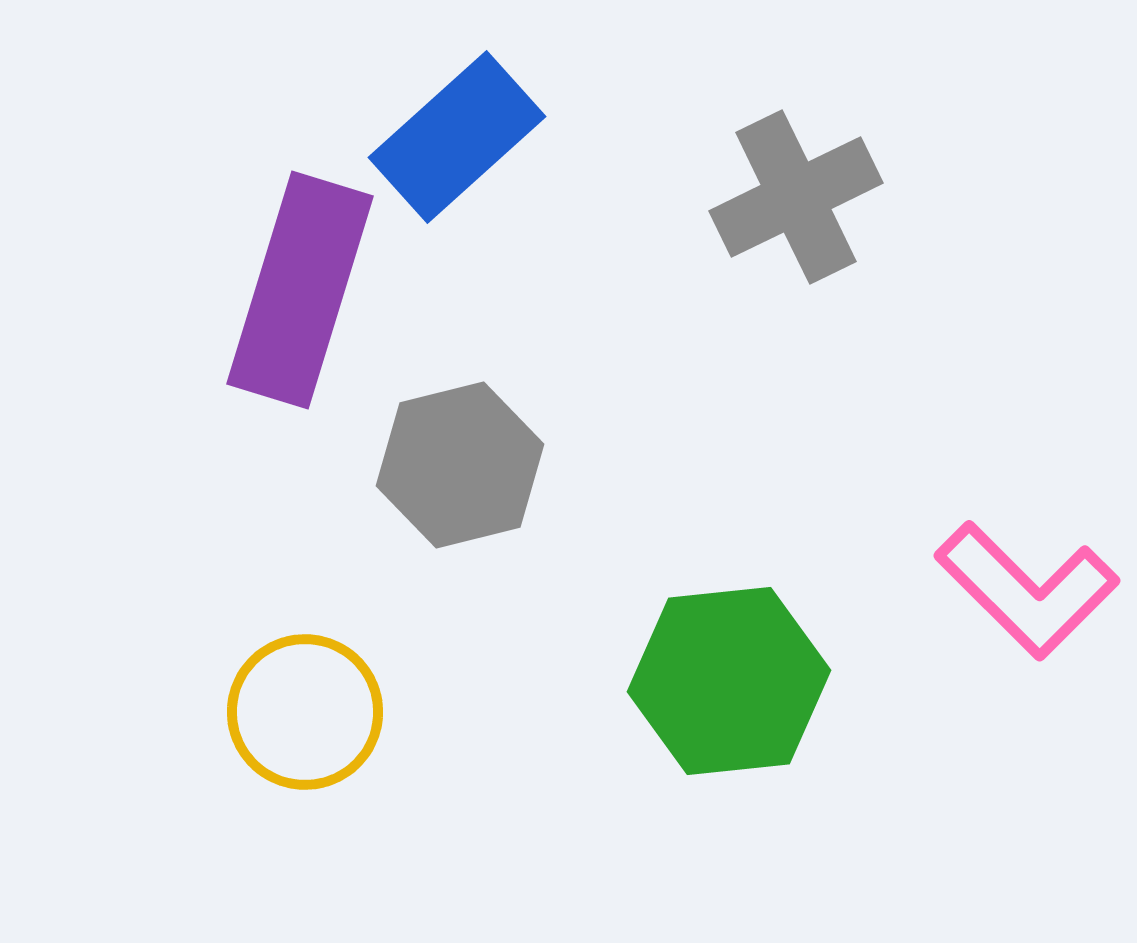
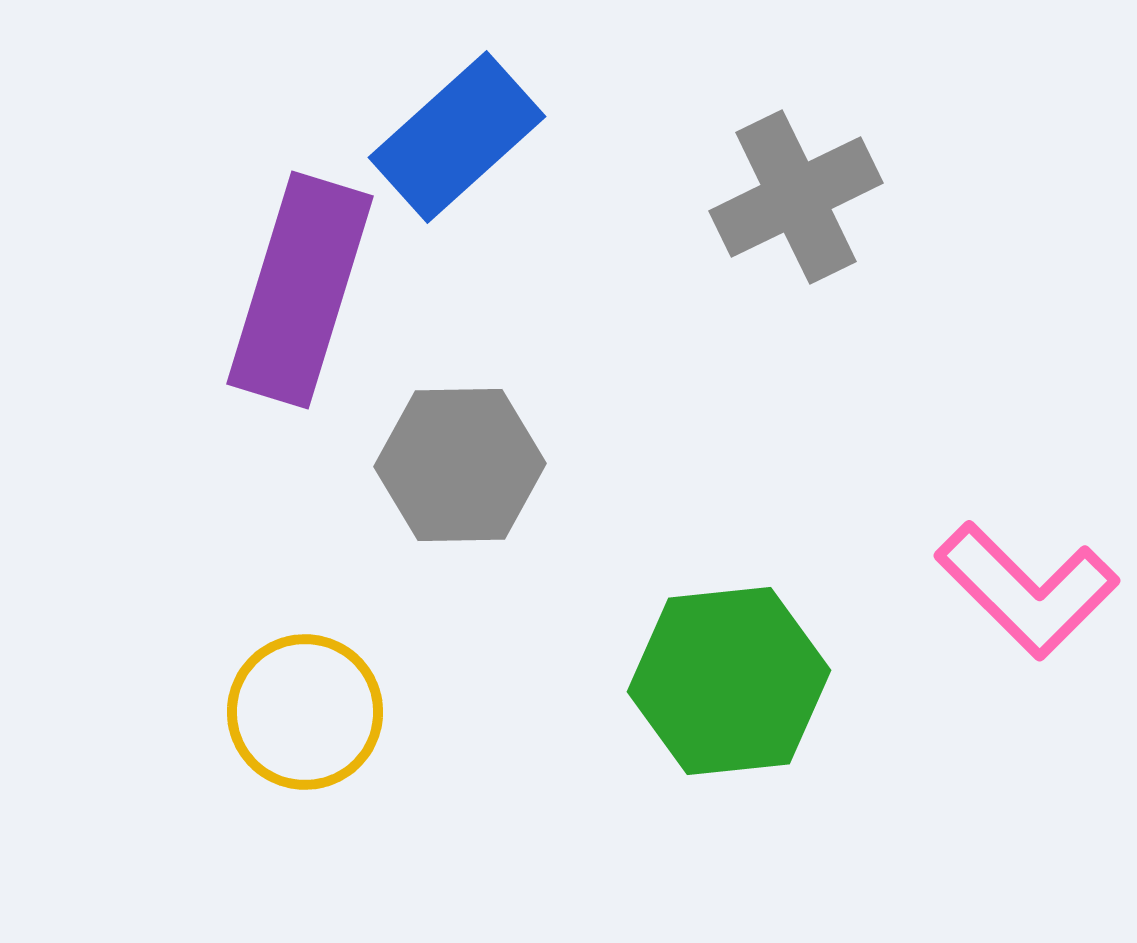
gray hexagon: rotated 13 degrees clockwise
